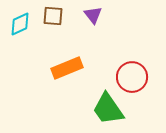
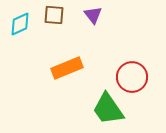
brown square: moved 1 px right, 1 px up
